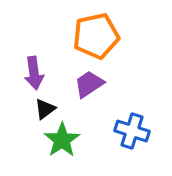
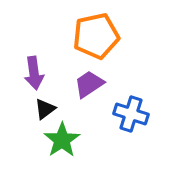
blue cross: moved 1 px left, 17 px up
